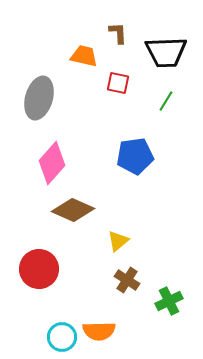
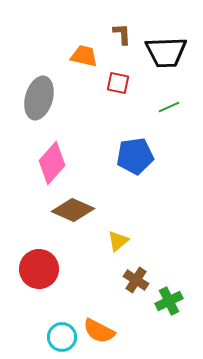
brown L-shape: moved 4 px right, 1 px down
green line: moved 3 px right, 6 px down; rotated 35 degrees clockwise
brown cross: moved 9 px right
orange semicircle: rotated 28 degrees clockwise
